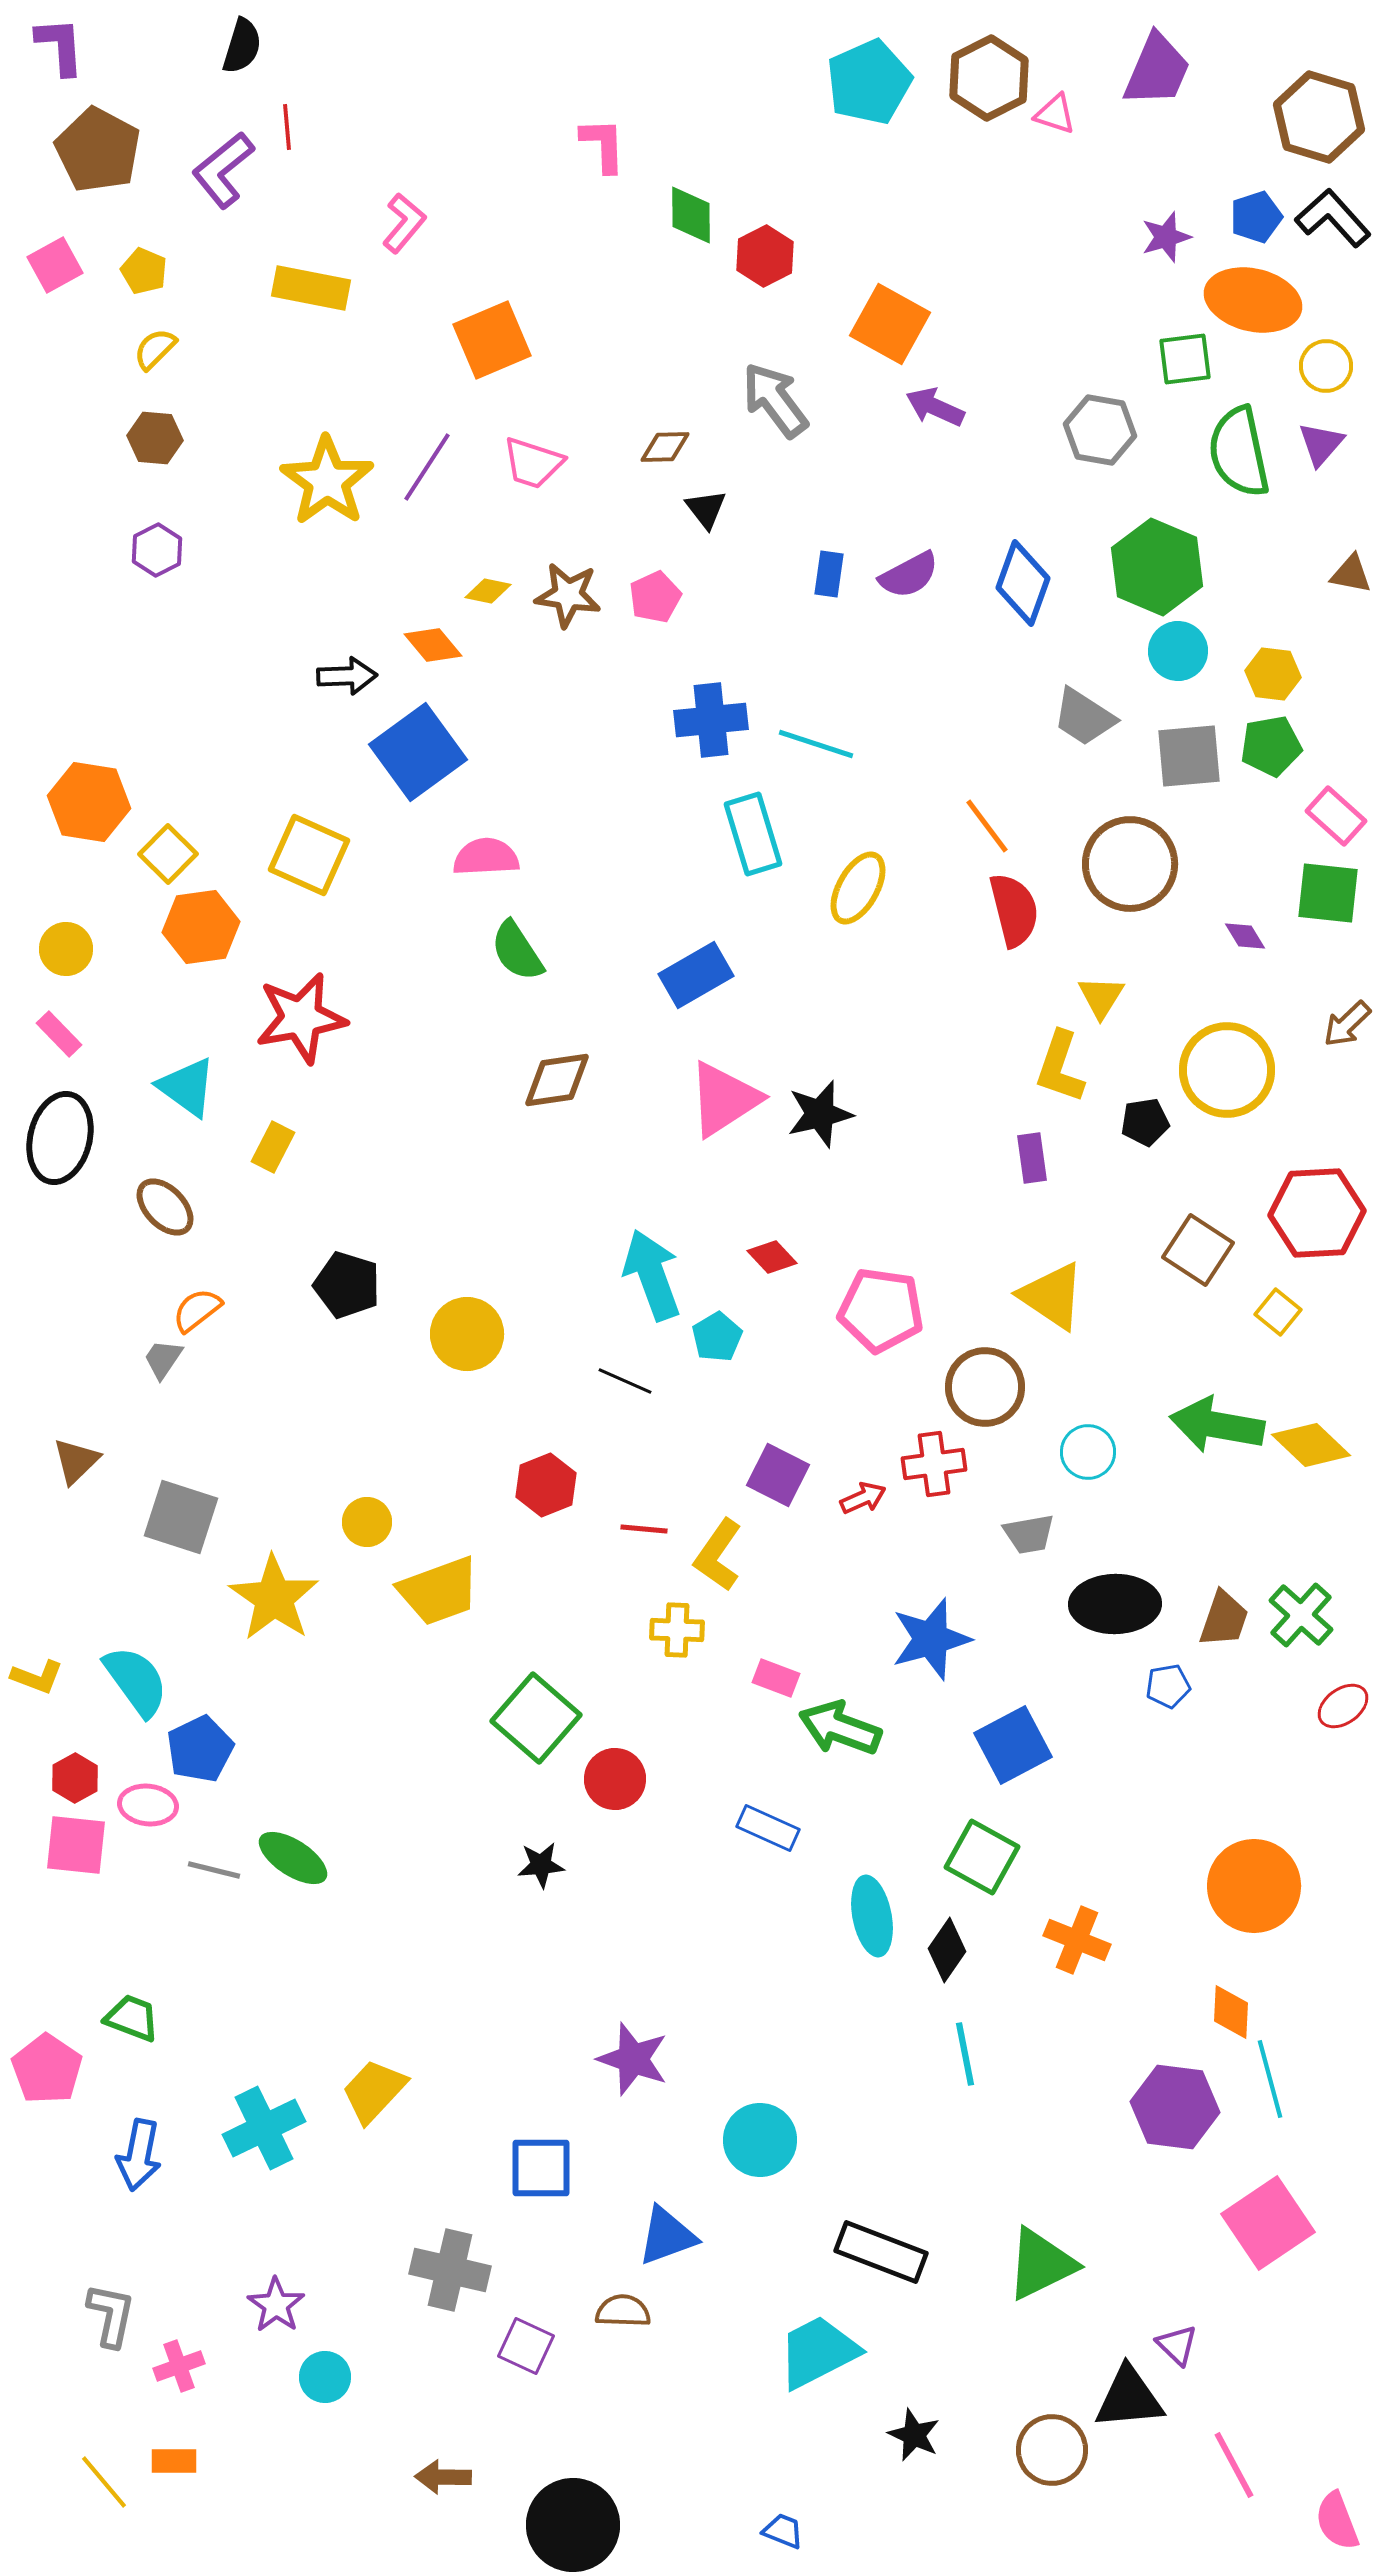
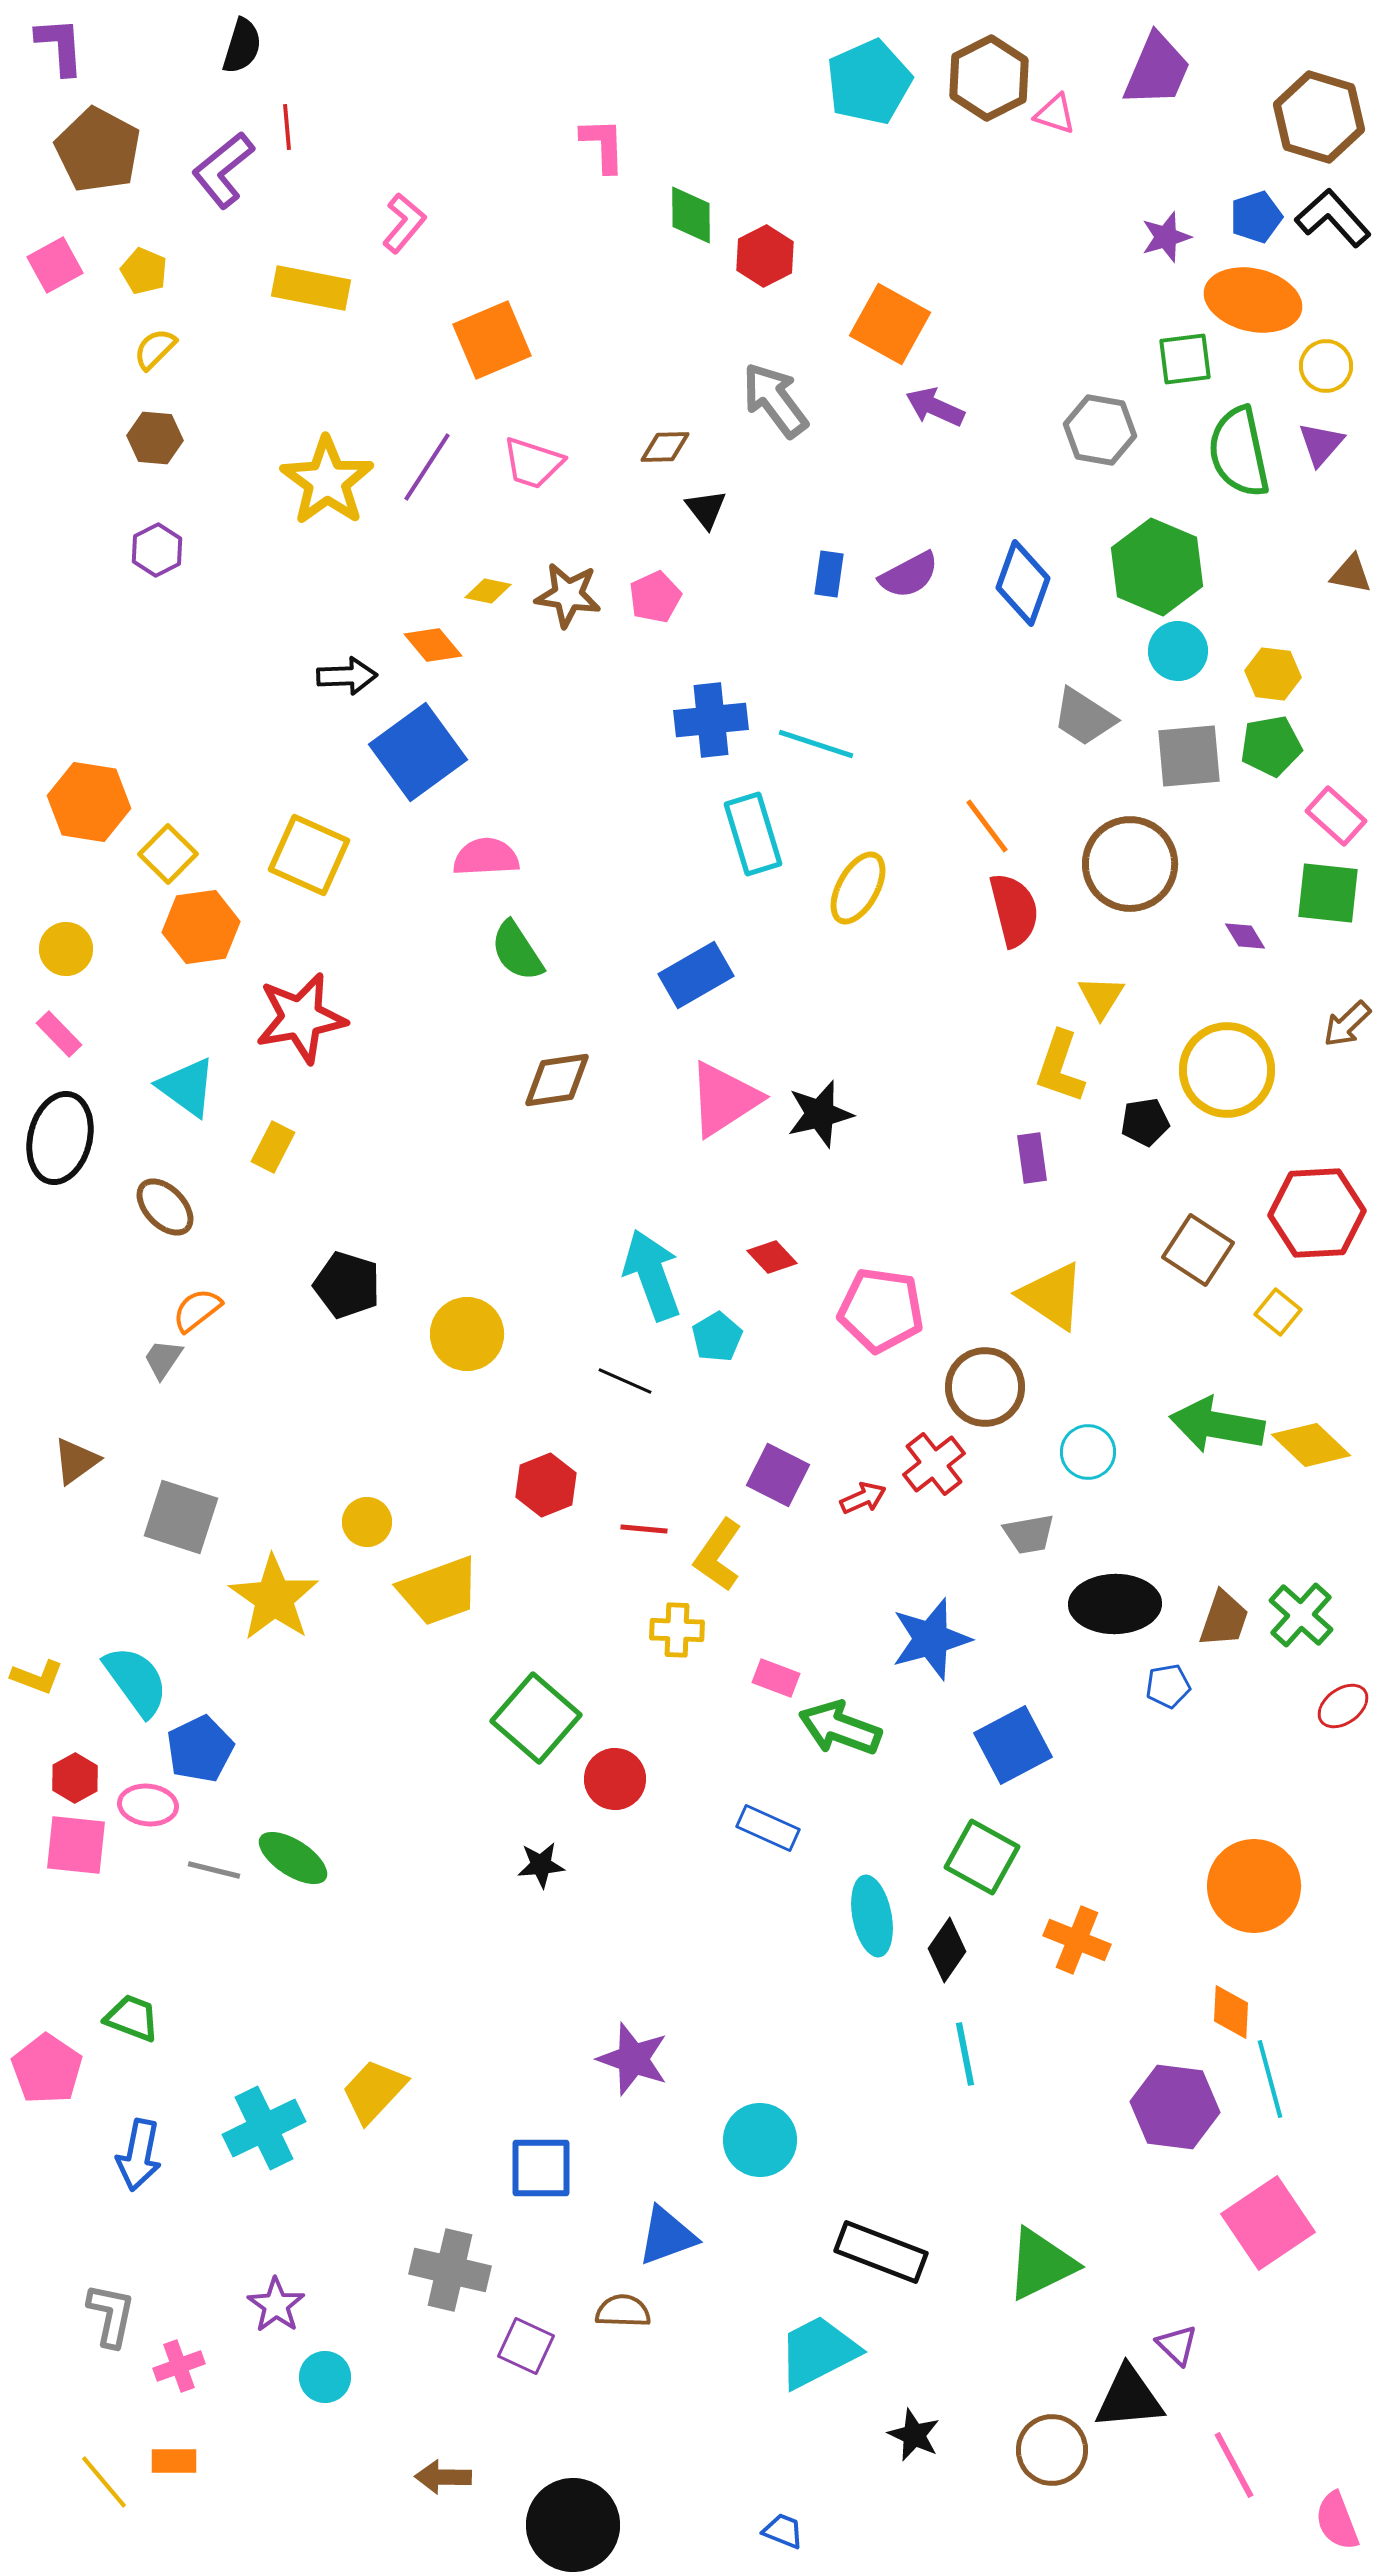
brown triangle at (76, 1461): rotated 8 degrees clockwise
red cross at (934, 1464): rotated 30 degrees counterclockwise
